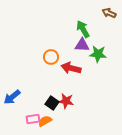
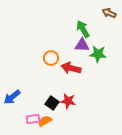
orange circle: moved 1 px down
red star: moved 2 px right
